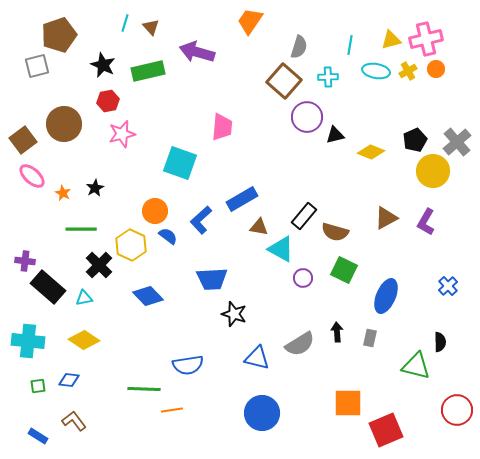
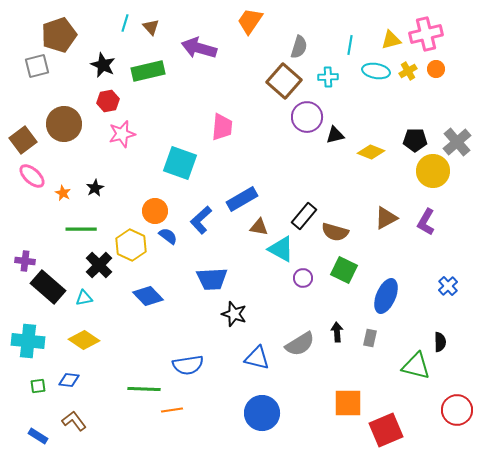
pink cross at (426, 39): moved 5 px up
purple arrow at (197, 52): moved 2 px right, 4 px up
black pentagon at (415, 140): rotated 25 degrees clockwise
